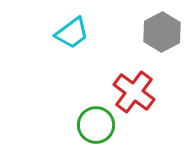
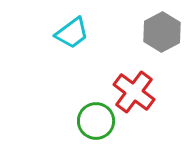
green circle: moved 4 px up
